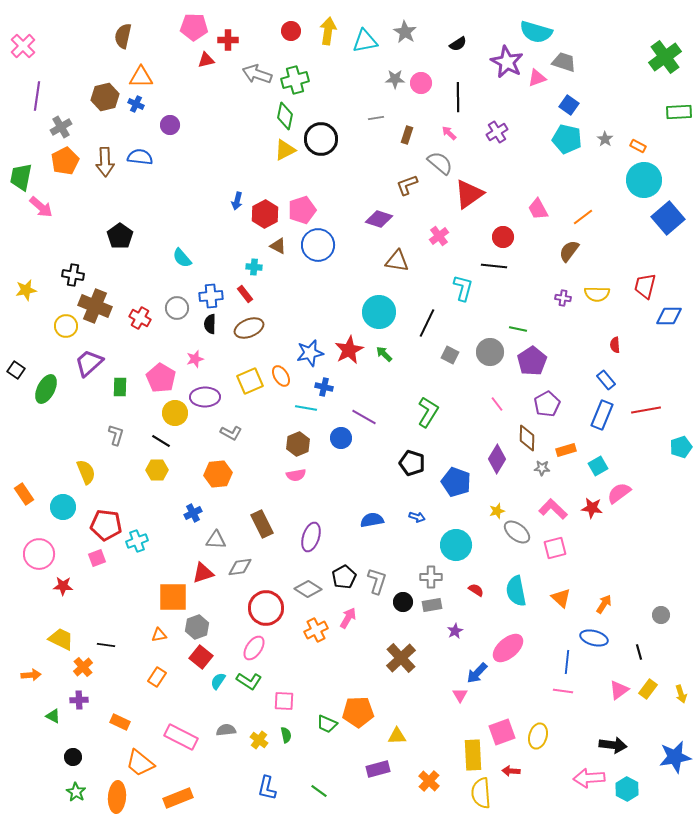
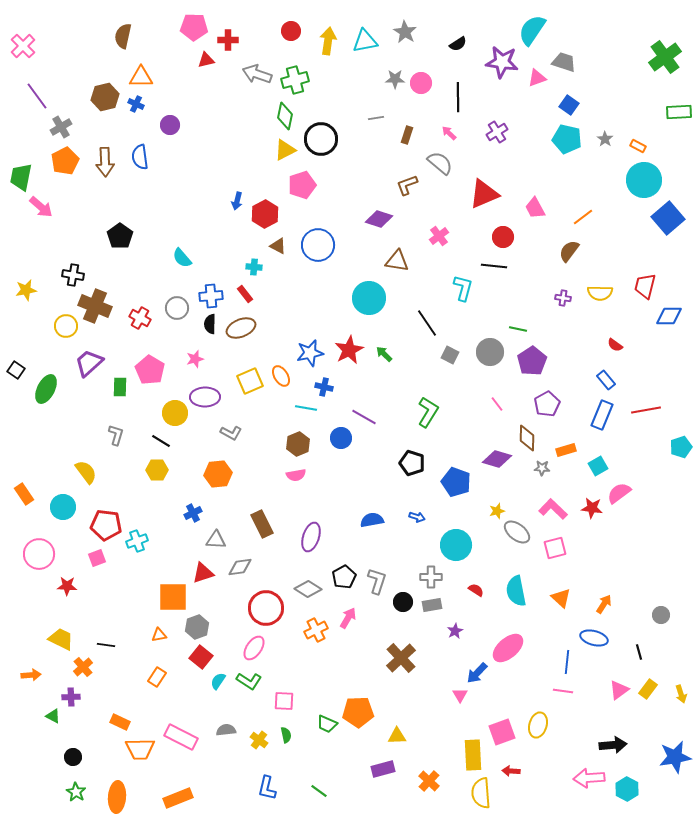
yellow arrow at (328, 31): moved 10 px down
cyan semicircle at (536, 32): moved 4 px left, 2 px up; rotated 108 degrees clockwise
purple star at (507, 62): moved 5 px left; rotated 20 degrees counterclockwise
purple line at (37, 96): rotated 44 degrees counterclockwise
blue semicircle at (140, 157): rotated 105 degrees counterclockwise
red triangle at (469, 194): moved 15 px right; rotated 12 degrees clockwise
pink trapezoid at (538, 209): moved 3 px left, 1 px up
pink pentagon at (302, 210): moved 25 px up
yellow semicircle at (597, 294): moved 3 px right, 1 px up
cyan circle at (379, 312): moved 10 px left, 14 px up
black line at (427, 323): rotated 60 degrees counterclockwise
brown ellipse at (249, 328): moved 8 px left
red semicircle at (615, 345): rotated 49 degrees counterclockwise
pink pentagon at (161, 378): moved 11 px left, 8 px up
purple diamond at (497, 459): rotated 76 degrees clockwise
yellow semicircle at (86, 472): rotated 15 degrees counterclockwise
red star at (63, 586): moved 4 px right
purple cross at (79, 700): moved 8 px left, 3 px up
yellow ellipse at (538, 736): moved 11 px up
black arrow at (613, 745): rotated 12 degrees counterclockwise
orange trapezoid at (140, 763): moved 14 px up; rotated 40 degrees counterclockwise
purple rectangle at (378, 769): moved 5 px right
